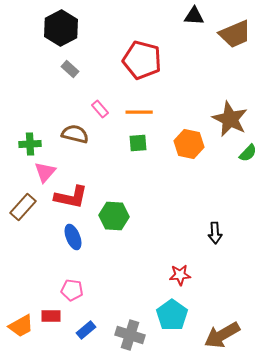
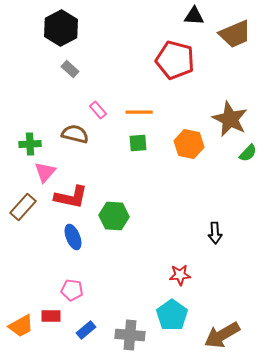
red pentagon: moved 33 px right
pink rectangle: moved 2 px left, 1 px down
gray cross: rotated 12 degrees counterclockwise
